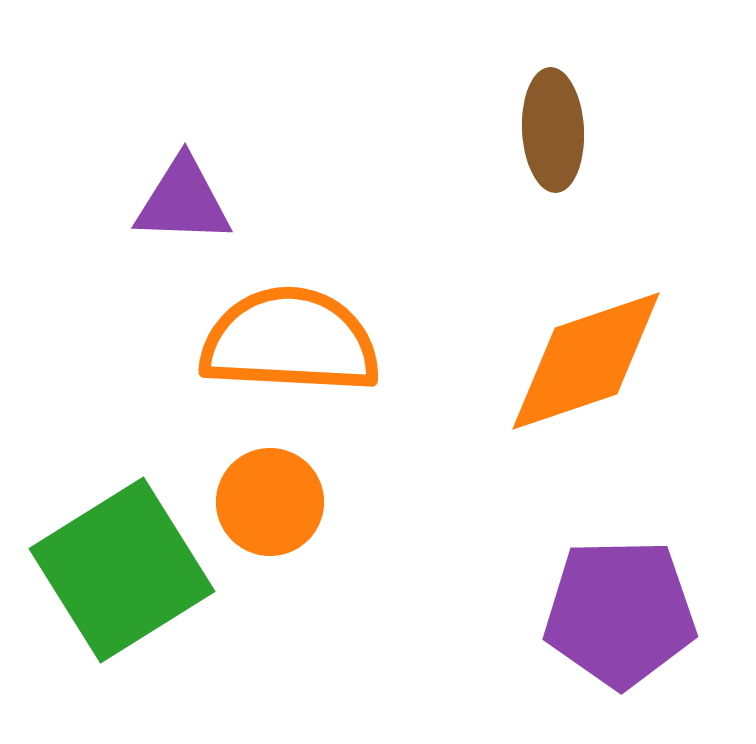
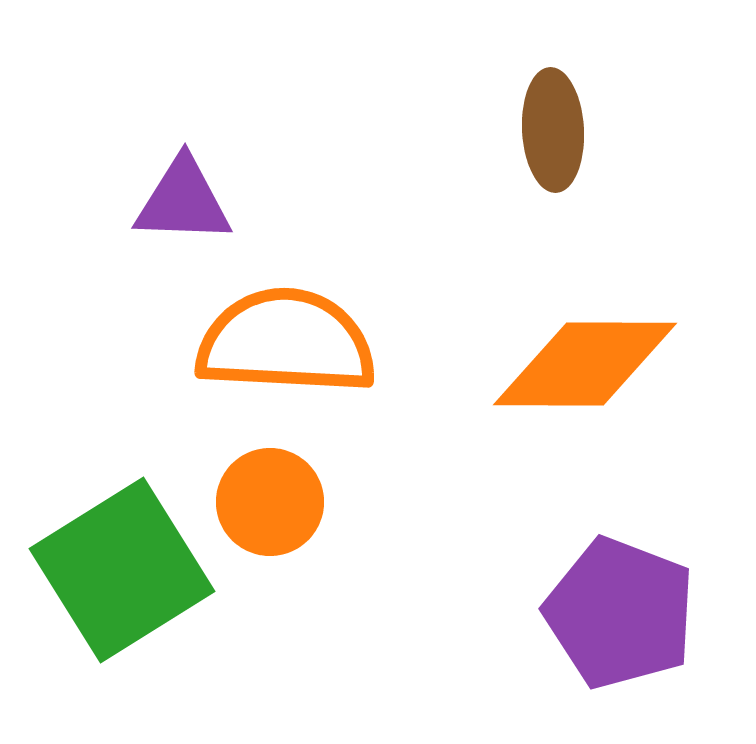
orange semicircle: moved 4 px left, 1 px down
orange diamond: moved 1 px left, 3 px down; rotated 19 degrees clockwise
purple pentagon: rotated 22 degrees clockwise
